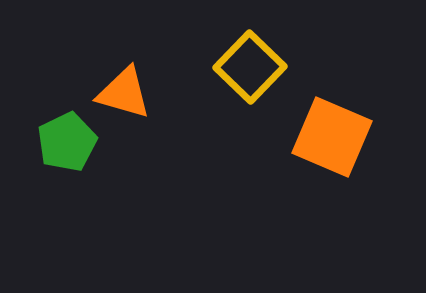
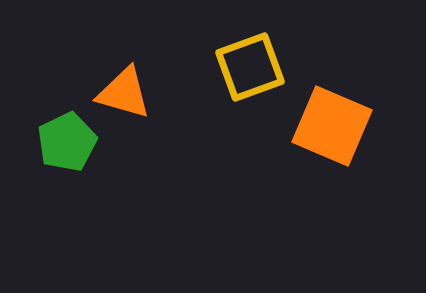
yellow square: rotated 26 degrees clockwise
orange square: moved 11 px up
